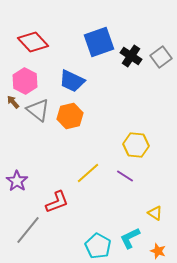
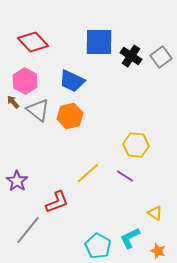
blue square: rotated 20 degrees clockwise
